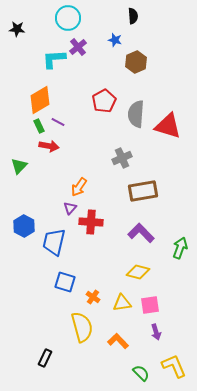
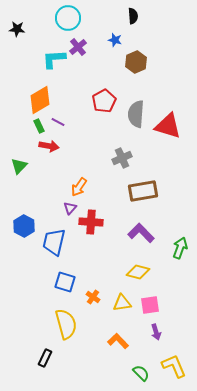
yellow semicircle: moved 16 px left, 3 px up
